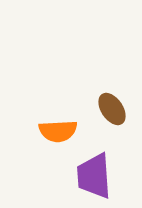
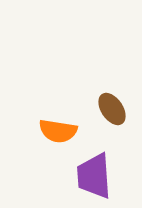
orange semicircle: rotated 12 degrees clockwise
